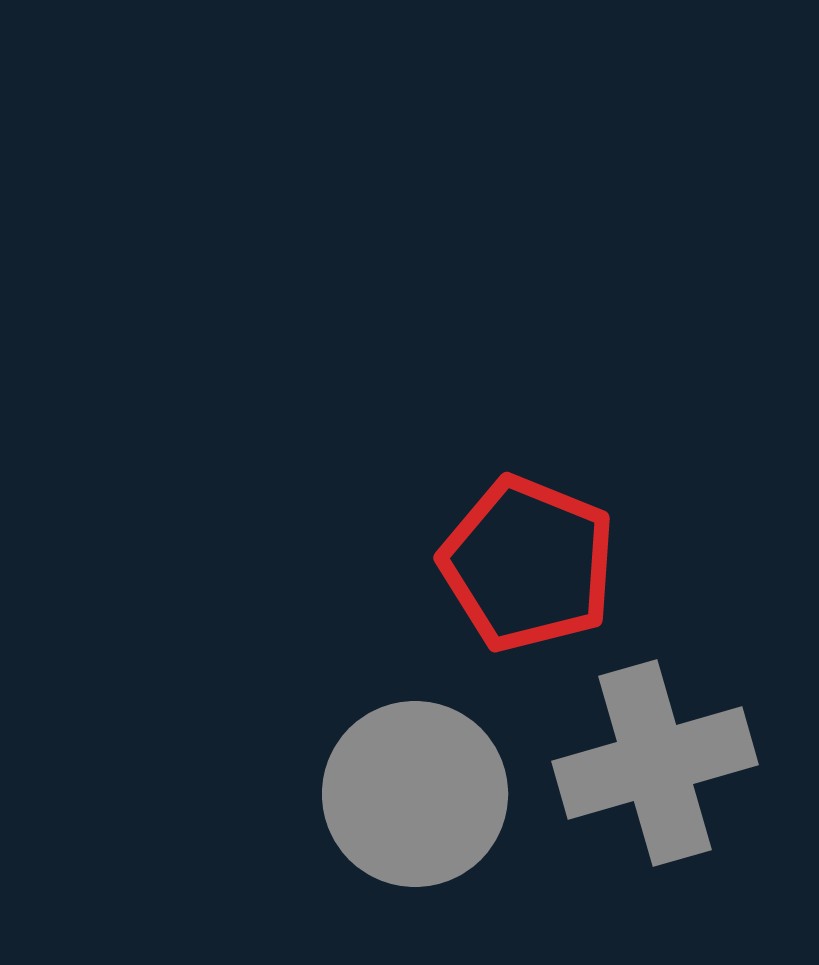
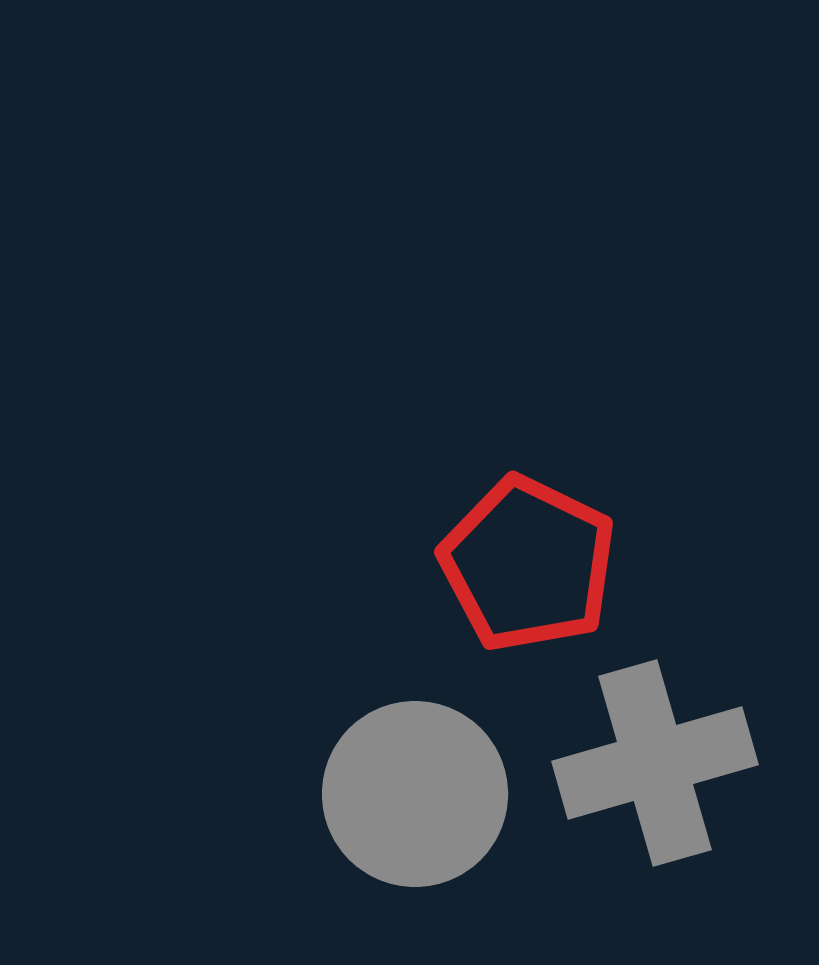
red pentagon: rotated 4 degrees clockwise
